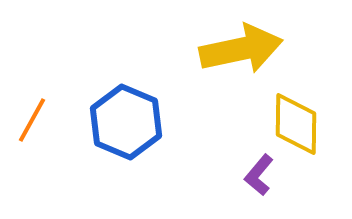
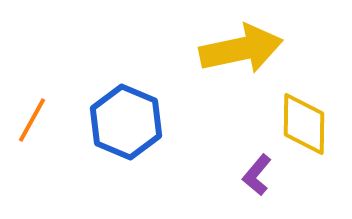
yellow diamond: moved 8 px right
purple L-shape: moved 2 px left
